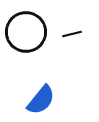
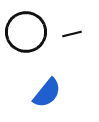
blue semicircle: moved 6 px right, 7 px up
